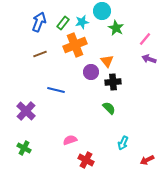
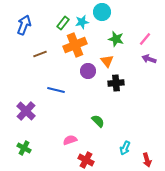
cyan circle: moved 1 px down
blue arrow: moved 15 px left, 3 px down
green star: moved 11 px down; rotated 14 degrees counterclockwise
purple circle: moved 3 px left, 1 px up
black cross: moved 3 px right, 1 px down
green semicircle: moved 11 px left, 13 px down
cyan arrow: moved 2 px right, 5 px down
red arrow: rotated 80 degrees counterclockwise
